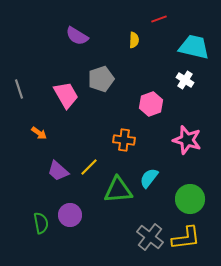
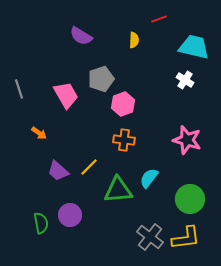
purple semicircle: moved 4 px right
pink hexagon: moved 28 px left
